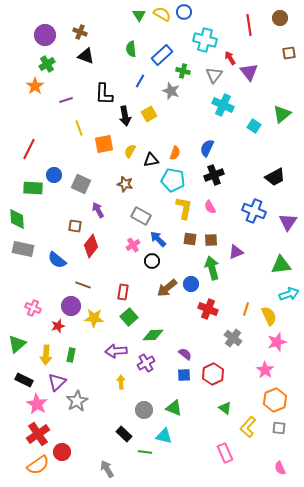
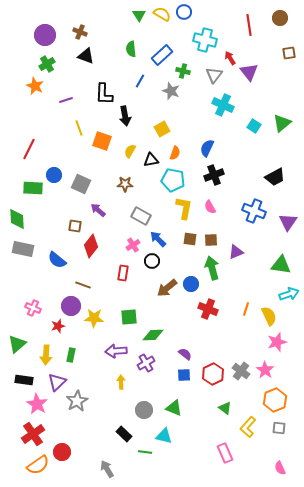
orange star at (35, 86): rotated 12 degrees counterclockwise
yellow square at (149, 114): moved 13 px right, 15 px down
green triangle at (282, 114): moved 9 px down
orange square at (104, 144): moved 2 px left, 3 px up; rotated 30 degrees clockwise
brown star at (125, 184): rotated 14 degrees counterclockwise
purple arrow at (98, 210): rotated 21 degrees counterclockwise
green triangle at (281, 265): rotated 15 degrees clockwise
red rectangle at (123, 292): moved 19 px up
green square at (129, 317): rotated 36 degrees clockwise
gray cross at (233, 338): moved 8 px right, 33 px down
black rectangle at (24, 380): rotated 18 degrees counterclockwise
red cross at (38, 434): moved 5 px left
